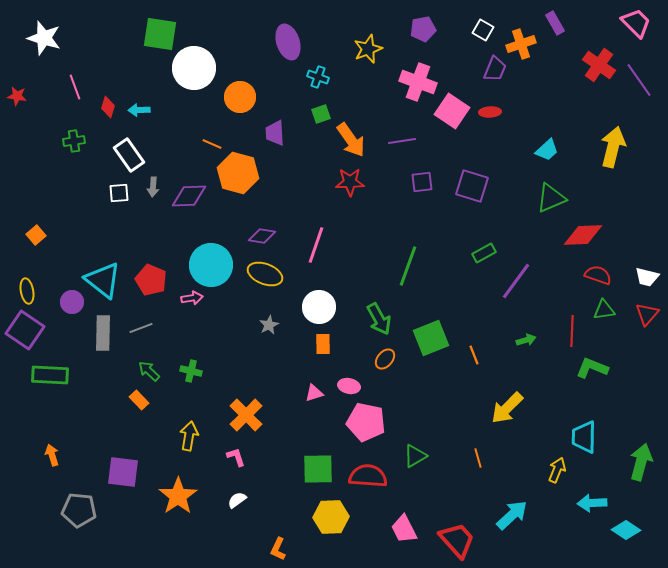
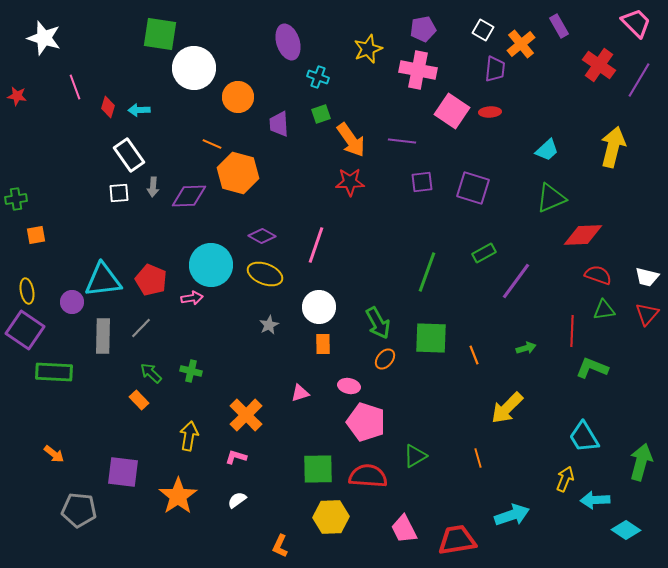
purple rectangle at (555, 23): moved 4 px right, 3 px down
orange cross at (521, 44): rotated 20 degrees counterclockwise
purple trapezoid at (495, 69): rotated 16 degrees counterclockwise
purple line at (639, 80): rotated 66 degrees clockwise
pink cross at (418, 82): moved 12 px up; rotated 9 degrees counterclockwise
orange circle at (240, 97): moved 2 px left
purple trapezoid at (275, 133): moved 4 px right, 9 px up
green cross at (74, 141): moved 58 px left, 58 px down
purple line at (402, 141): rotated 16 degrees clockwise
purple square at (472, 186): moved 1 px right, 2 px down
orange square at (36, 235): rotated 30 degrees clockwise
purple diamond at (262, 236): rotated 20 degrees clockwise
green line at (408, 266): moved 19 px right, 6 px down
cyan triangle at (103, 280): rotated 45 degrees counterclockwise
green arrow at (379, 319): moved 1 px left, 4 px down
gray line at (141, 328): rotated 25 degrees counterclockwise
gray rectangle at (103, 333): moved 3 px down
green square at (431, 338): rotated 24 degrees clockwise
green arrow at (526, 340): moved 8 px down
green arrow at (149, 371): moved 2 px right, 2 px down
green rectangle at (50, 375): moved 4 px right, 3 px up
pink triangle at (314, 393): moved 14 px left
pink pentagon at (366, 422): rotated 6 degrees clockwise
cyan trapezoid at (584, 437): rotated 32 degrees counterclockwise
orange arrow at (52, 455): moved 2 px right, 1 px up; rotated 145 degrees clockwise
pink L-shape at (236, 457): rotated 55 degrees counterclockwise
yellow arrow at (557, 470): moved 8 px right, 9 px down
cyan arrow at (592, 503): moved 3 px right, 3 px up
cyan arrow at (512, 515): rotated 24 degrees clockwise
red trapezoid at (457, 540): rotated 57 degrees counterclockwise
orange L-shape at (278, 549): moved 2 px right, 3 px up
